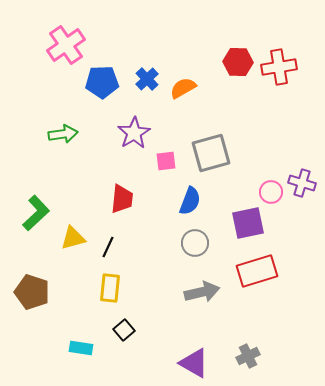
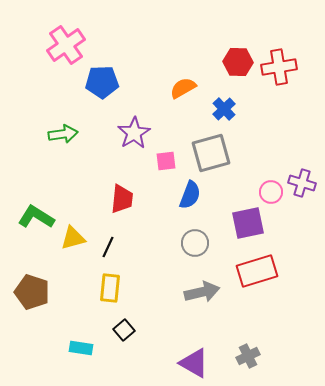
blue cross: moved 77 px right, 30 px down
blue semicircle: moved 6 px up
green L-shape: moved 4 px down; rotated 105 degrees counterclockwise
